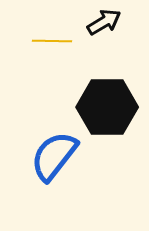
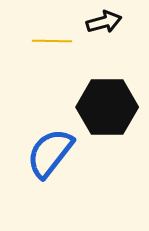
black arrow: rotated 16 degrees clockwise
blue semicircle: moved 4 px left, 3 px up
